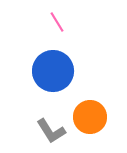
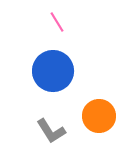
orange circle: moved 9 px right, 1 px up
